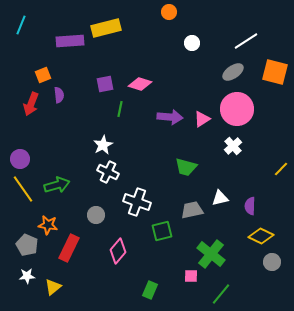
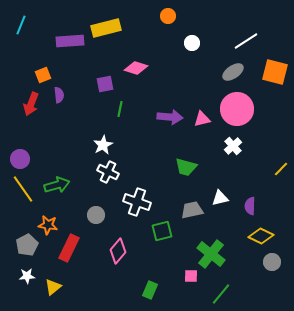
orange circle at (169, 12): moved 1 px left, 4 px down
pink diamond at (140, 84): moved 4 px left, 16 px up
pink triangle at (202, 119): rotated 18 degrees clockwise
gray pentagon at (27, 245): rotated 20 degrees clockwise
